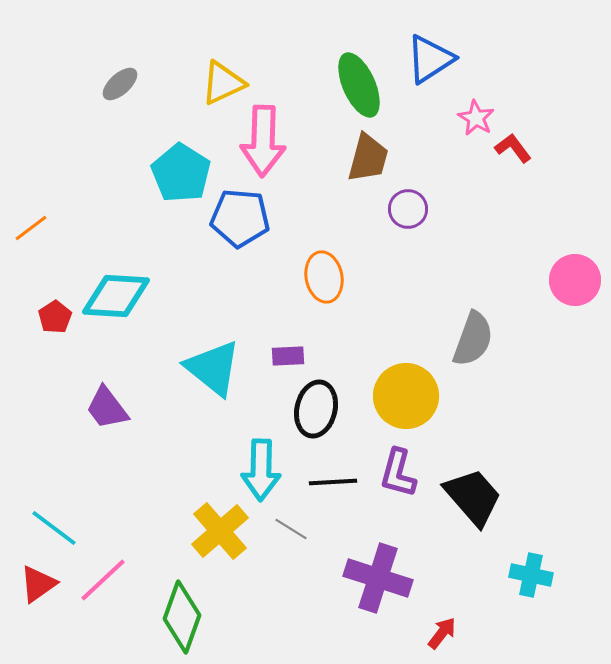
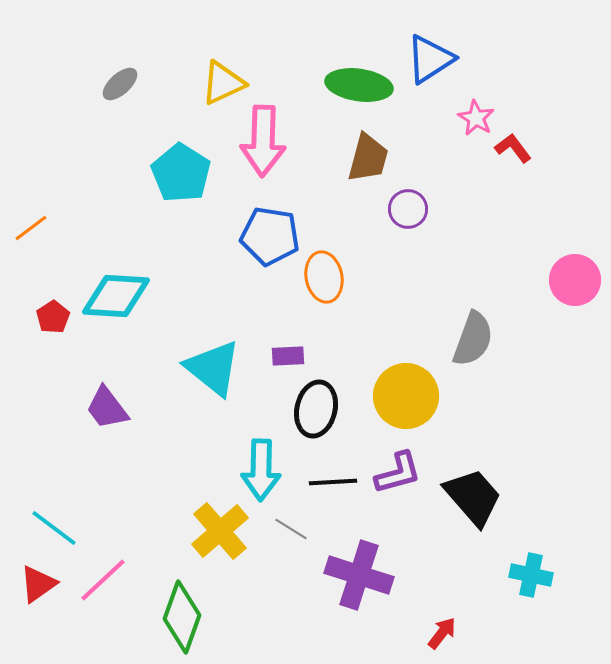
green ellipse: rotated 58 degrees counterclockwise
blue pentagon: moved 30 px right, 18 px down; rotated 4 degrees clockwise
red pentagon: moved 2 px left
purple L-shape: rotated 120 degrees counterclockwise
purple cross: moved 19 px left, 3 px up
